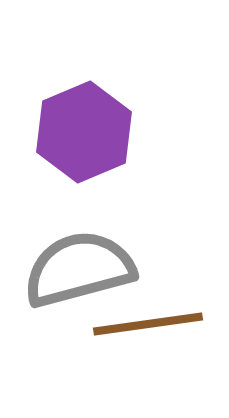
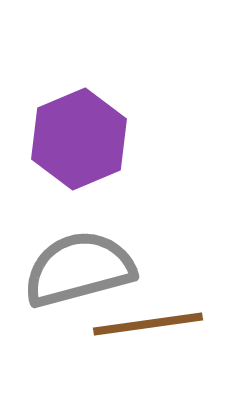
purple hexagon: moved 5 px left, 7 px down
